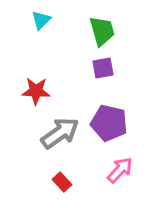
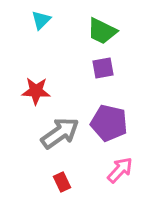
green trapezoid: rotated 132 degrees clockwise
red rectangle: rotated 18 degrees clockwise
